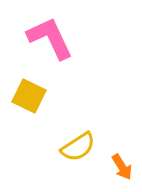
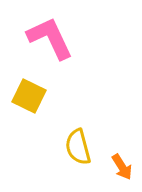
yellow semicircle: rotated 108 degrees clockwise
